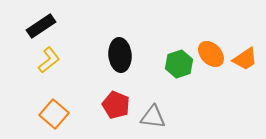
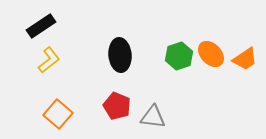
green hexagon: moved 8 px up
red pentagon: moved 1 px right, 1 px down
orange square: moved 4 px right
